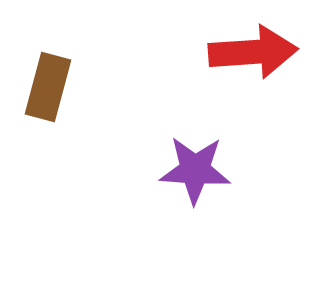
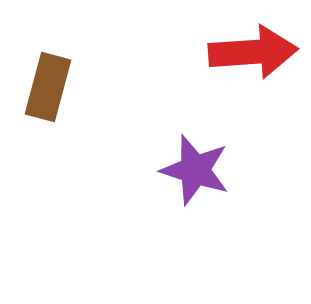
purple star: rotated 14 degrees clockwise
